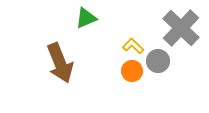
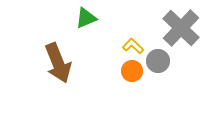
brown arrow: moved 2 px left
